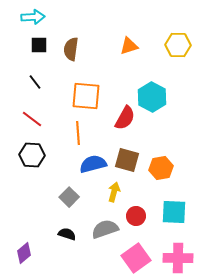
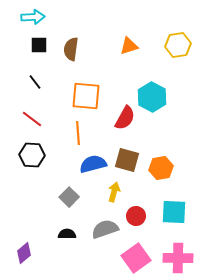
yellow hexagon: rotated 10 degrees counterclockwise
black semicircle: rotated 18 degrees counterclockwise
